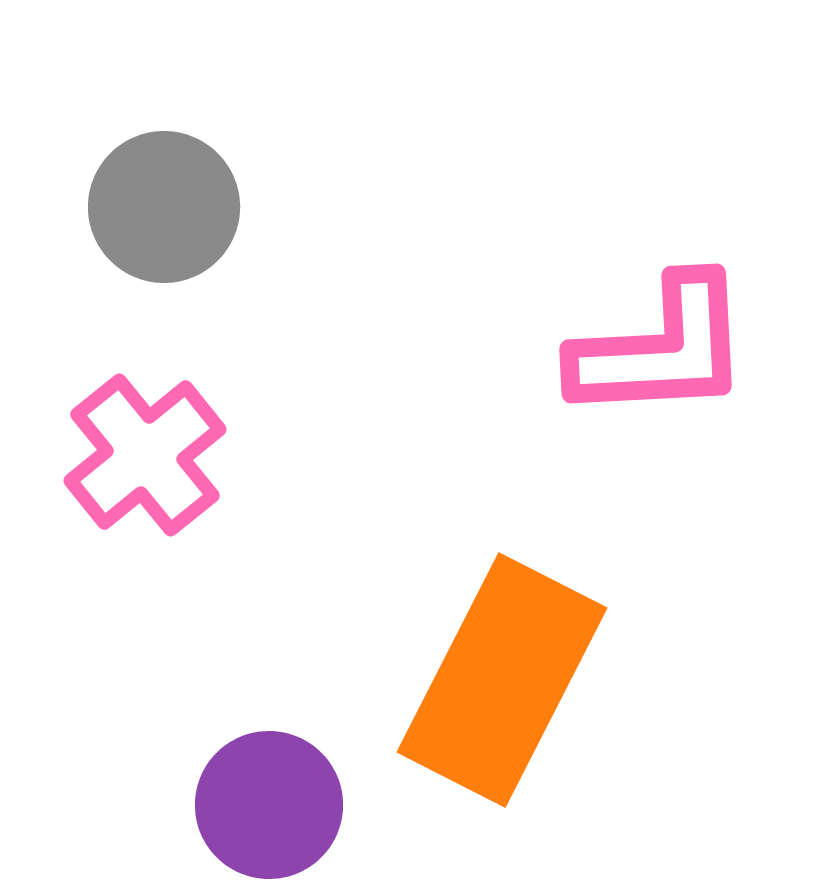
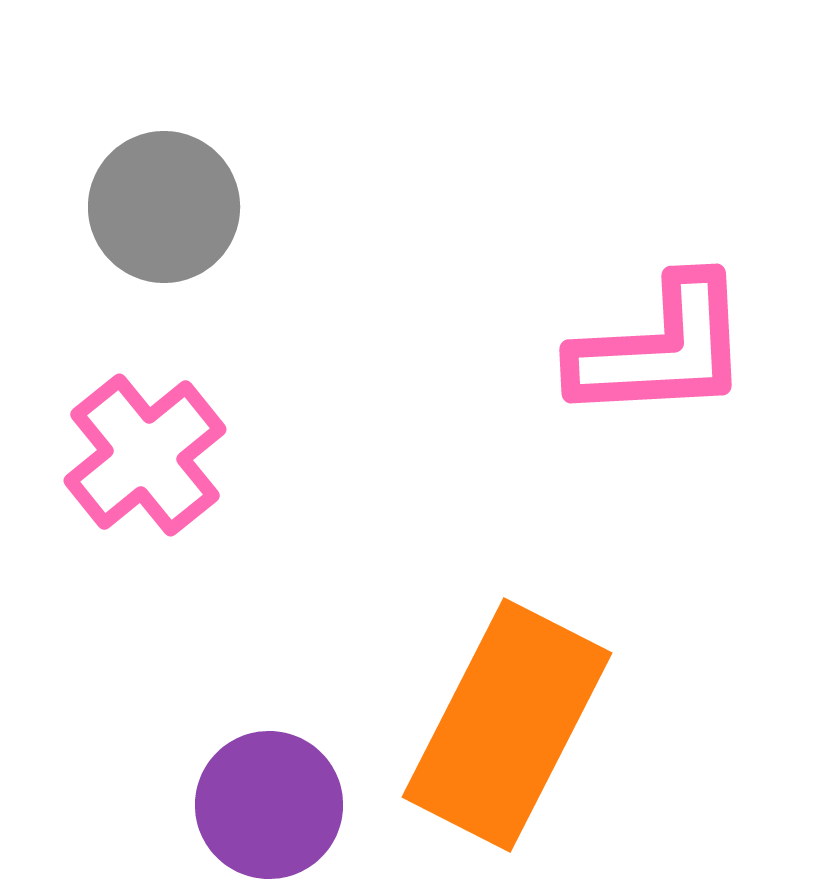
orange rectangle: moved 5 px right, 45 px down
